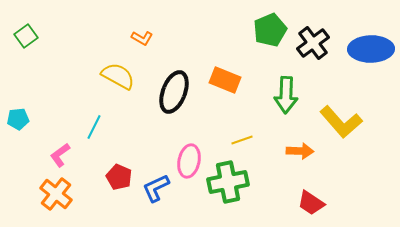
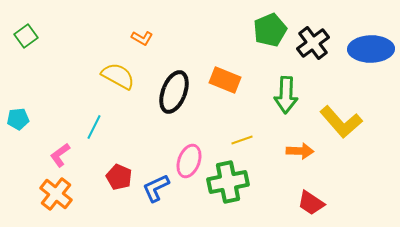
pink ellipse: rotated 8 degrees clockwise
